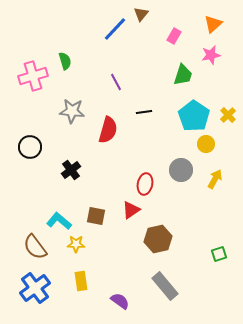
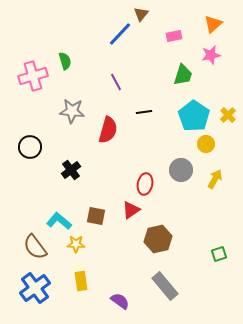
blue line: moved 5 px right, 5 px down
pink rectangle: rotated 49 degrees clockwise
